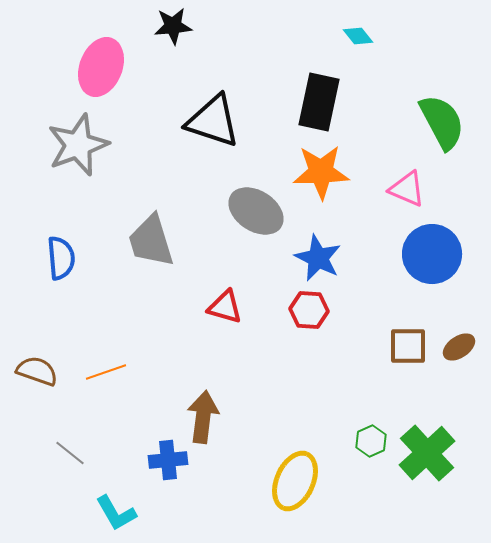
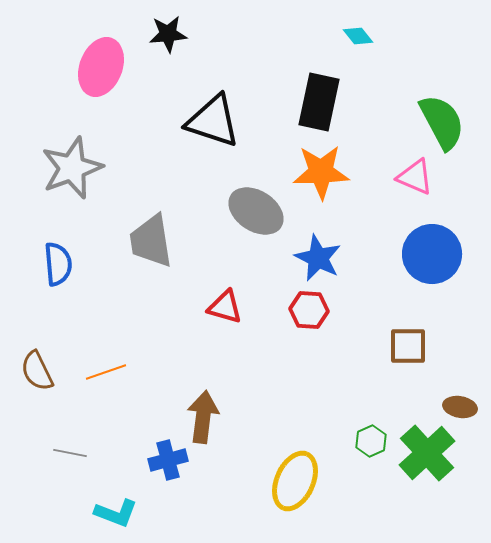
black star: moved 5 px left, 8 px down
gray star: moved 6 px left, 23 px down
pink triangle: moved 8 px right, 12 px up
gray trapezoid: rotated 8 degrees clockwise
blue semicircle: moved 3 px left, 6 px down
brown ellipse: moved 1 px right, 60 px down; rotated 44 degrees clockwise
brown semicircle: rotated 135 degrees counterclockwise
gray line: rotated 28 degrees counterclockwise
blue cross: rotated 9 degrees counterclockwise
cyan L-shape: rotated 39 degrees counterclockwise
